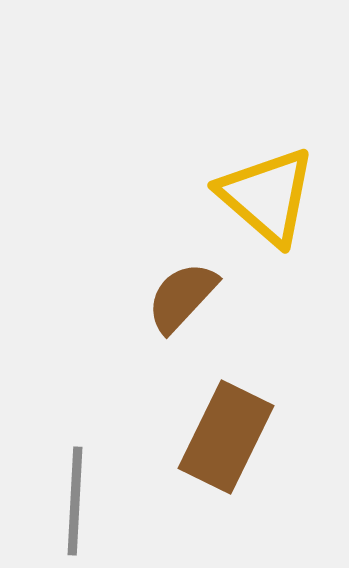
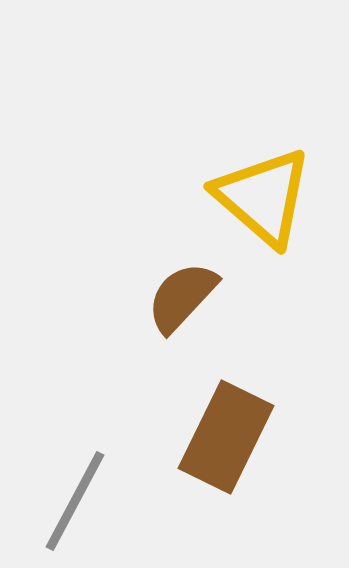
yellow triangle: moved 4 px left, 1 px down
gray line: rotated 25 degrees clockwise
